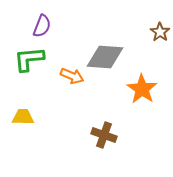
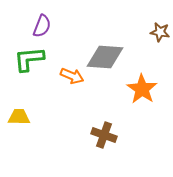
brown star: rotated 24 degrees counterclockwise
yellow trapezoid: moved 4 px left
